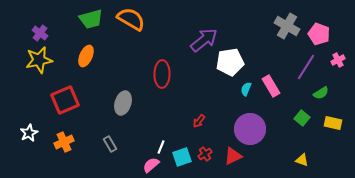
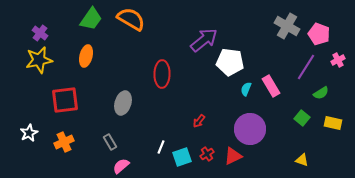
green trapezoid: rotated 40 degrees counterclockwise
orange ellipse: rotated 10 degrees counterclockwise
white pentagon: rotated 16 degrees clockwise
red square: rotated 16 degrees clockwise
gray rectangle: moved 2 px up
red cross: moved 2 px right
pink semicircle: moved 30 px left, 1 px down
